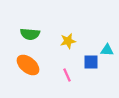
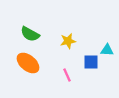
green semicircle: rotated 24 degrees clockwise
orange ellipse: moved 2 px up
